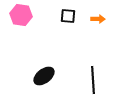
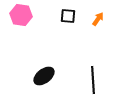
orange arrow: rotated 56 degrees counterclockwise
